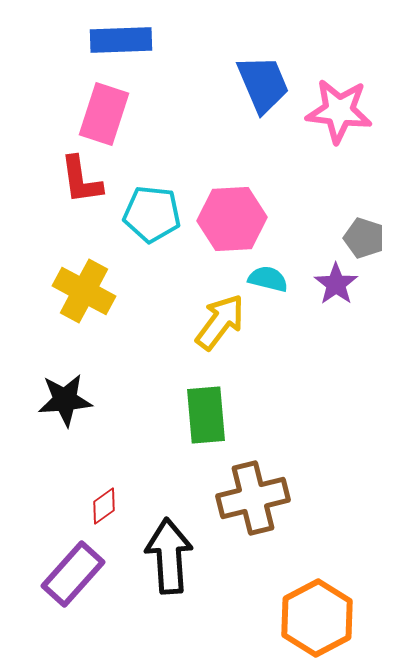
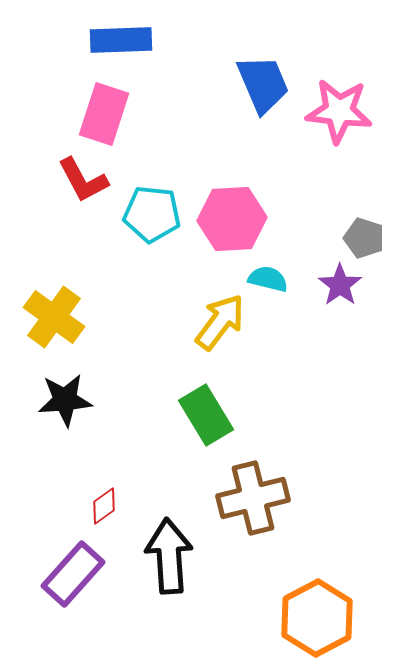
red L-shape: moved 2 px right; rotated 20 degrees counterclockwise
purple star: moved 4 px right, 1 px down
yellow cross: moved 30 px left, 26 px down; rotated 8 degrees clockwise
green rectangle: rotated 26 degrees counterclockwise
